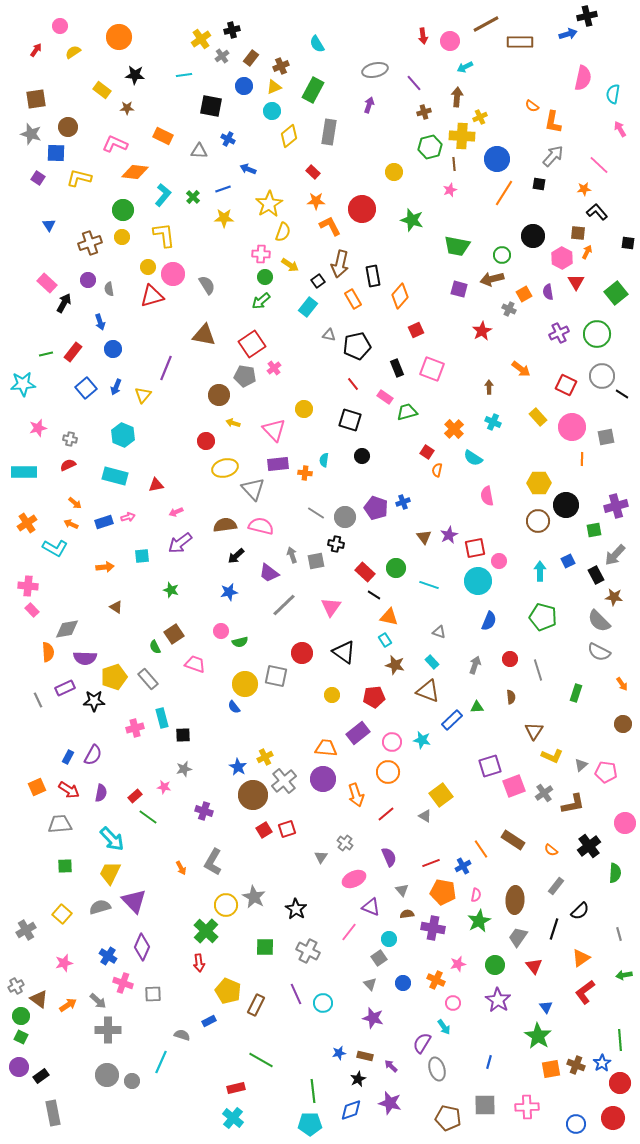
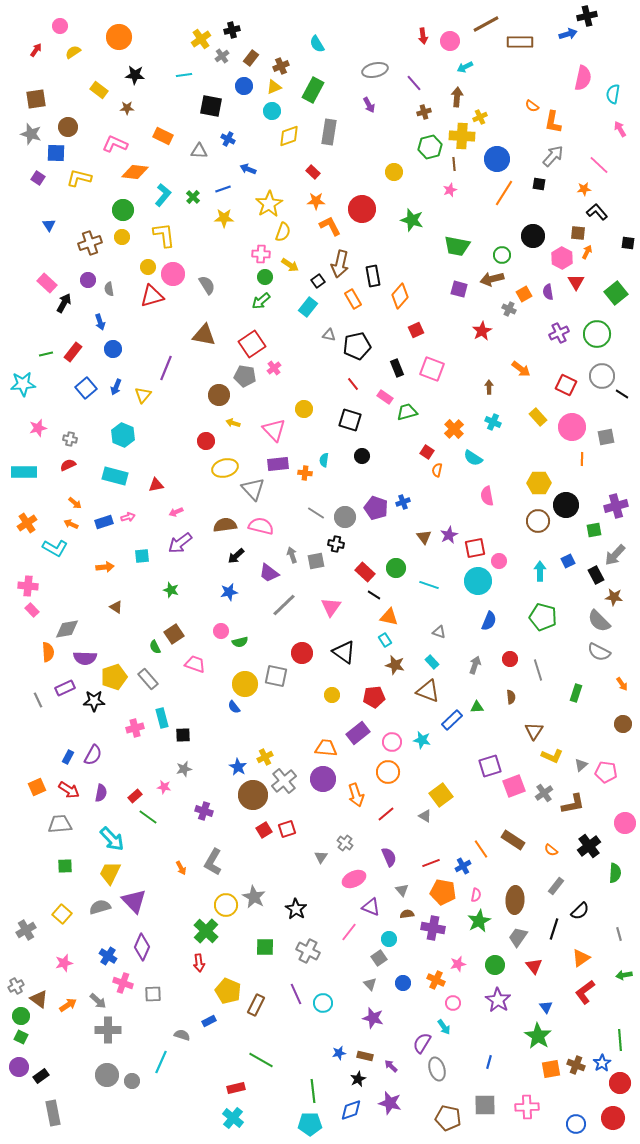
yellow rectangle at (102, 90): moved 3 px left
purple arrow at (369, 105): rotated 133 degrees clockwise
yellow diamond at (289, 136): rotated 20 degrees clockwise
